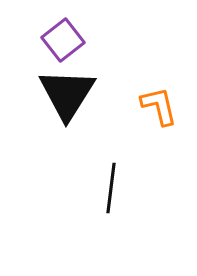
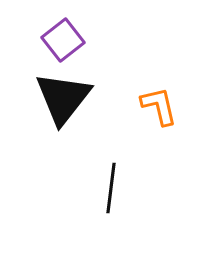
black triangle: moved 4 px left, 4 px down; rotated 6 degrees clockwise
